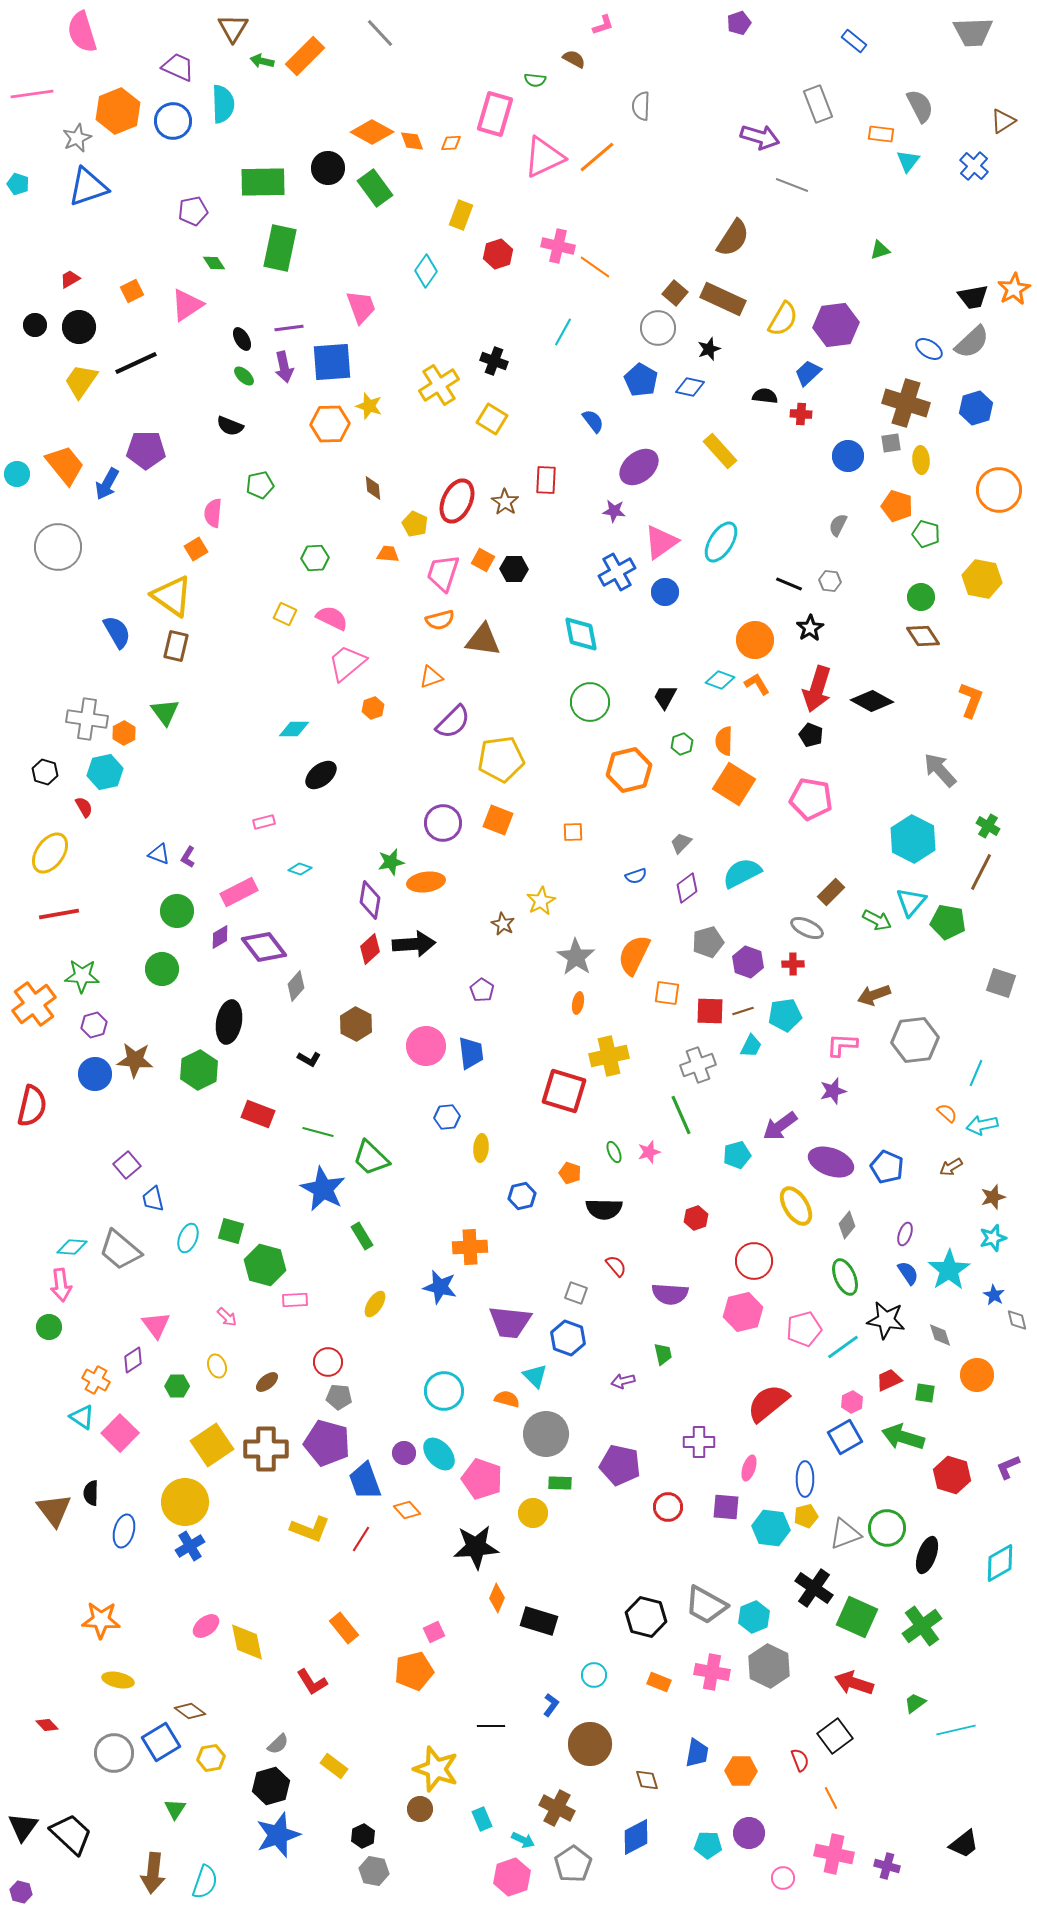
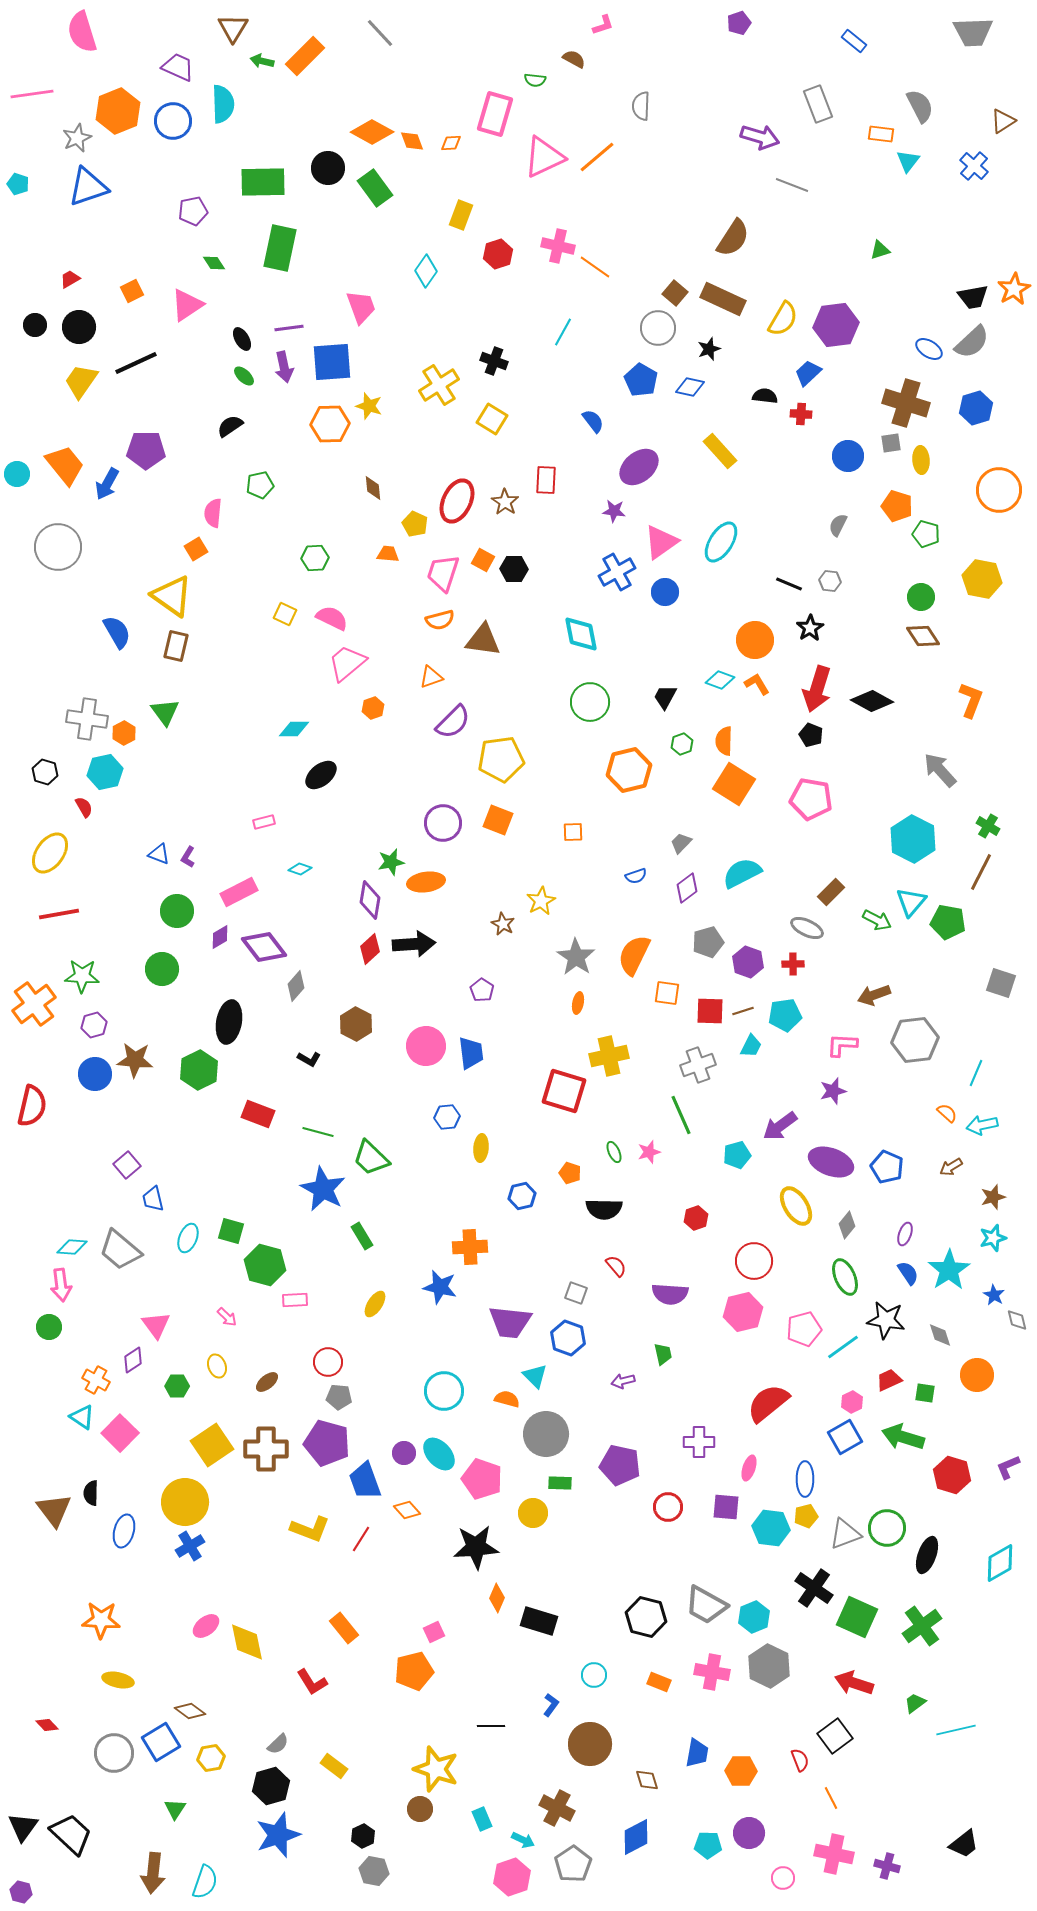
black semicircle at (230, 426): rotated 124 degrees clockwise
